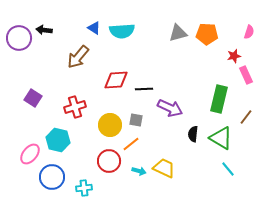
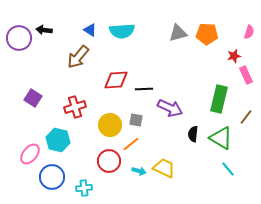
blue triangle: moved 4 px left, 2 px down
